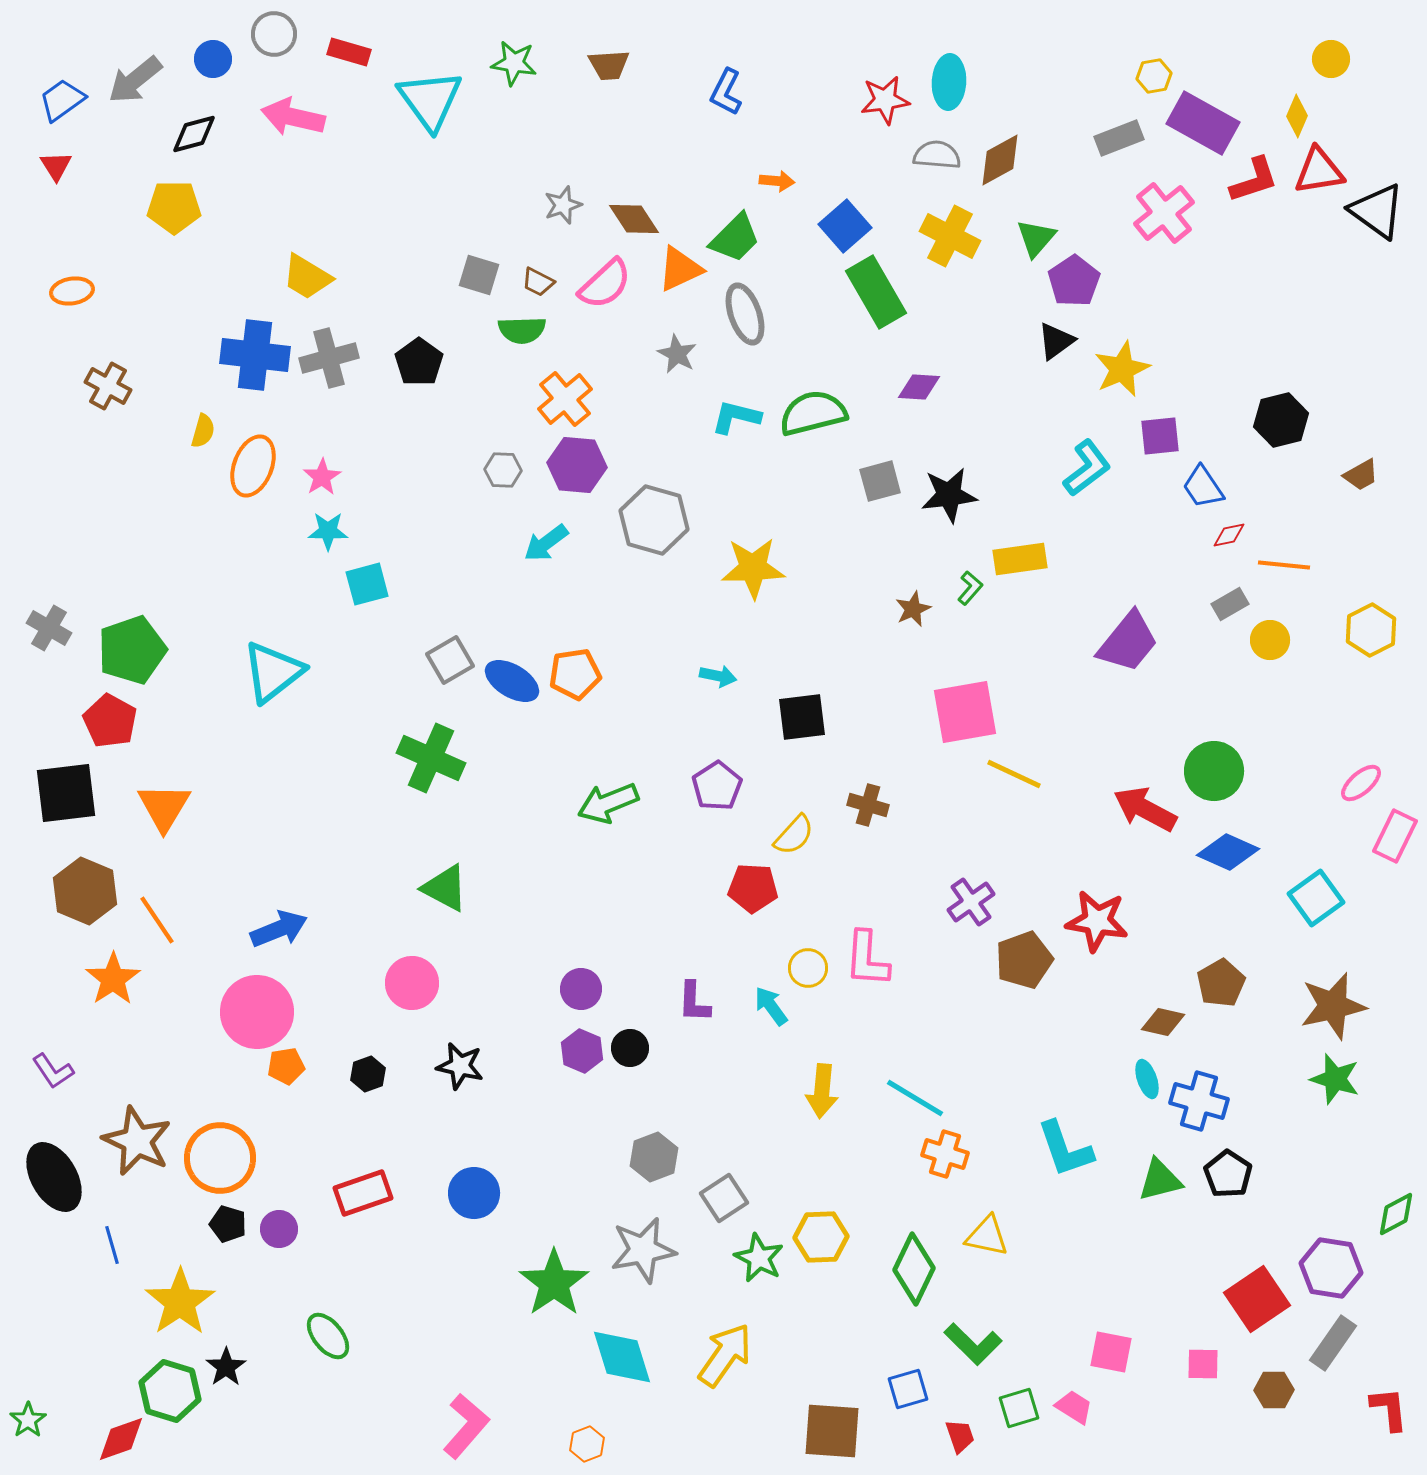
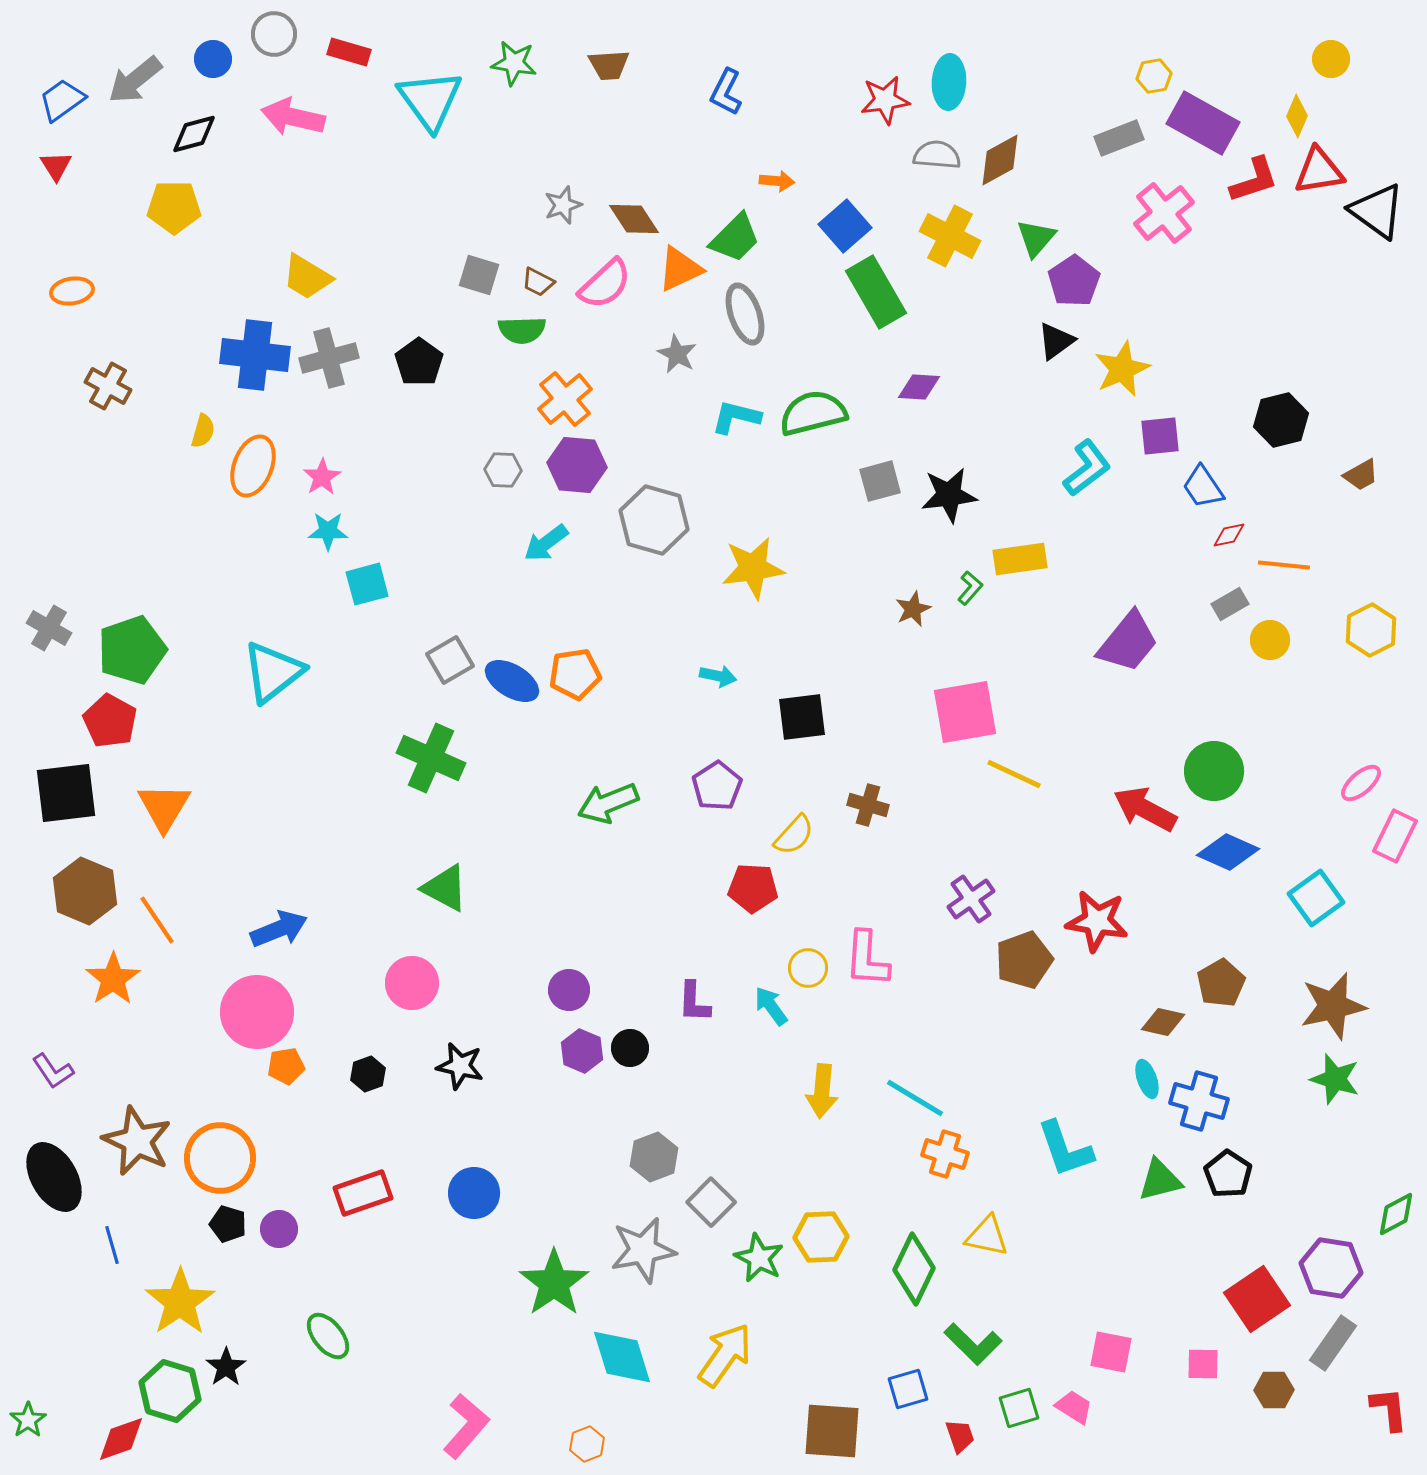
yellow star at (753, 568): rotated 6 degrees counterclockwise
purple cross at (971, 902): moved 3 px up
purple circle at (581, 989): moved 12 px left, 1 px down
gray square at (724, 1198): moved 13 px left, 4 px down; rotated 12 degrees counterclockwise
